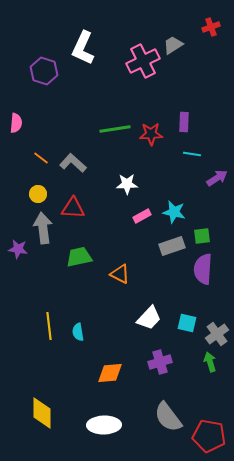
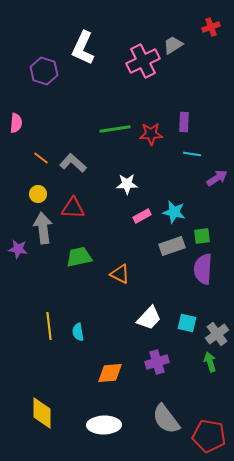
purple cross: moved 3 px left
gray semicircle: moved 2 px left, 2 px down
